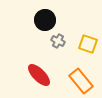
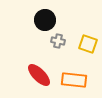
gray cross: rotated 16 degrees counterclockwise
orange rectangle: moved 7 px left, 1 px up; rotated 45 degrees counterclockwise
